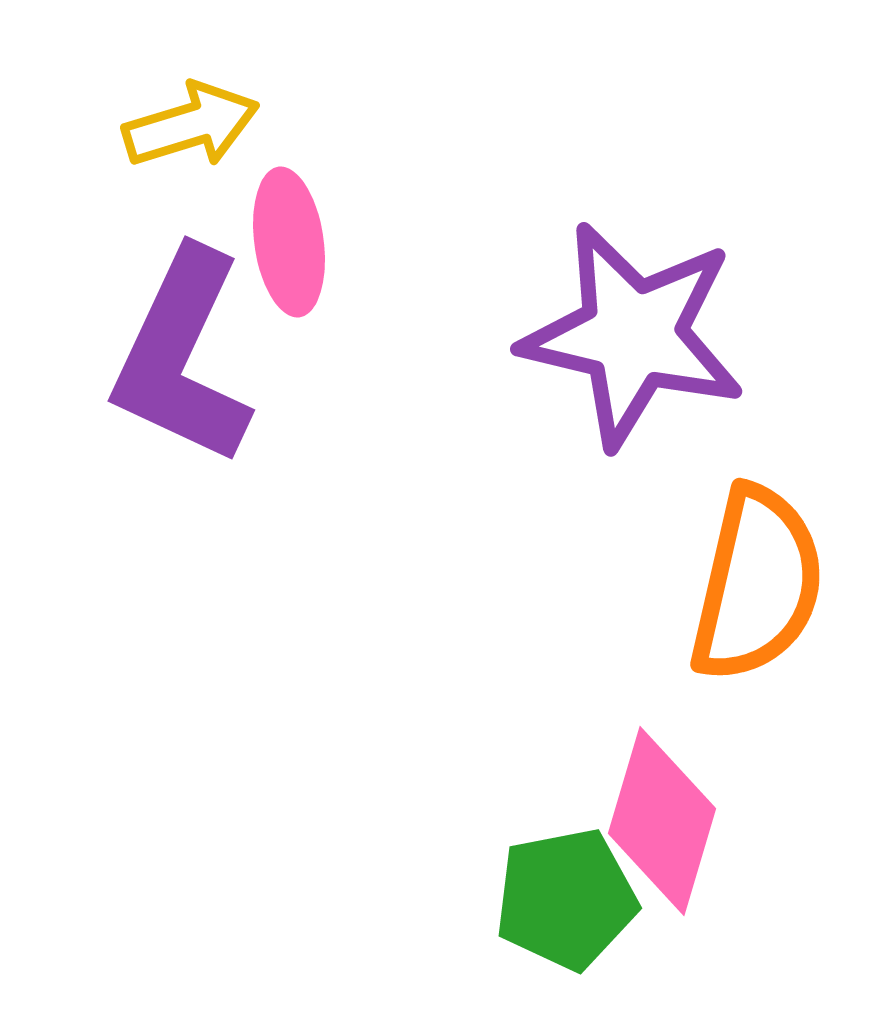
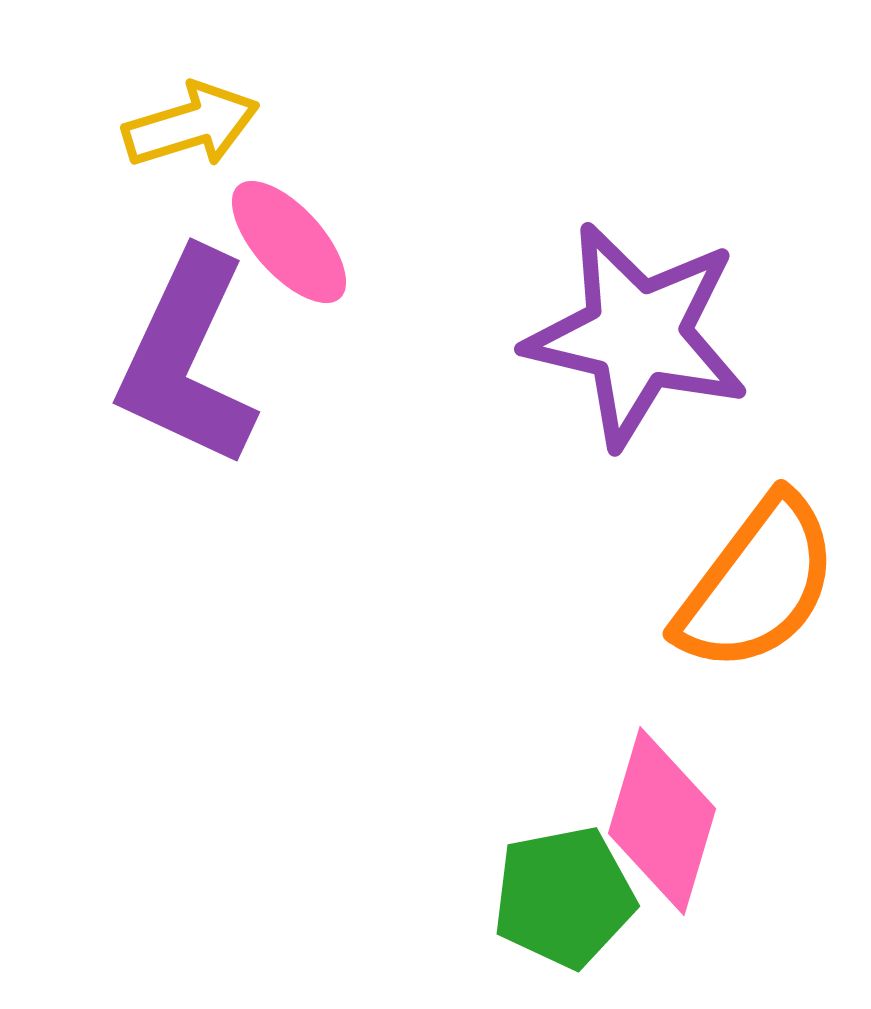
pink ellipse: rotated 34 degrees counterclockwise
purple star: moved 4 px right
purple L-shape: moved 5 px right, 2 px down
orange semicircle: rotated 24 degrees clockwise
green pentagon: moved 2 px left, 2 px up
